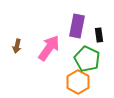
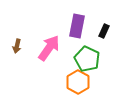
black rectangle: moved 5 px right, 4 px up; rotated 32 degrees clockwise
